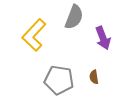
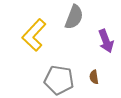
purple arrow: moved 3 px right, 3 px down
